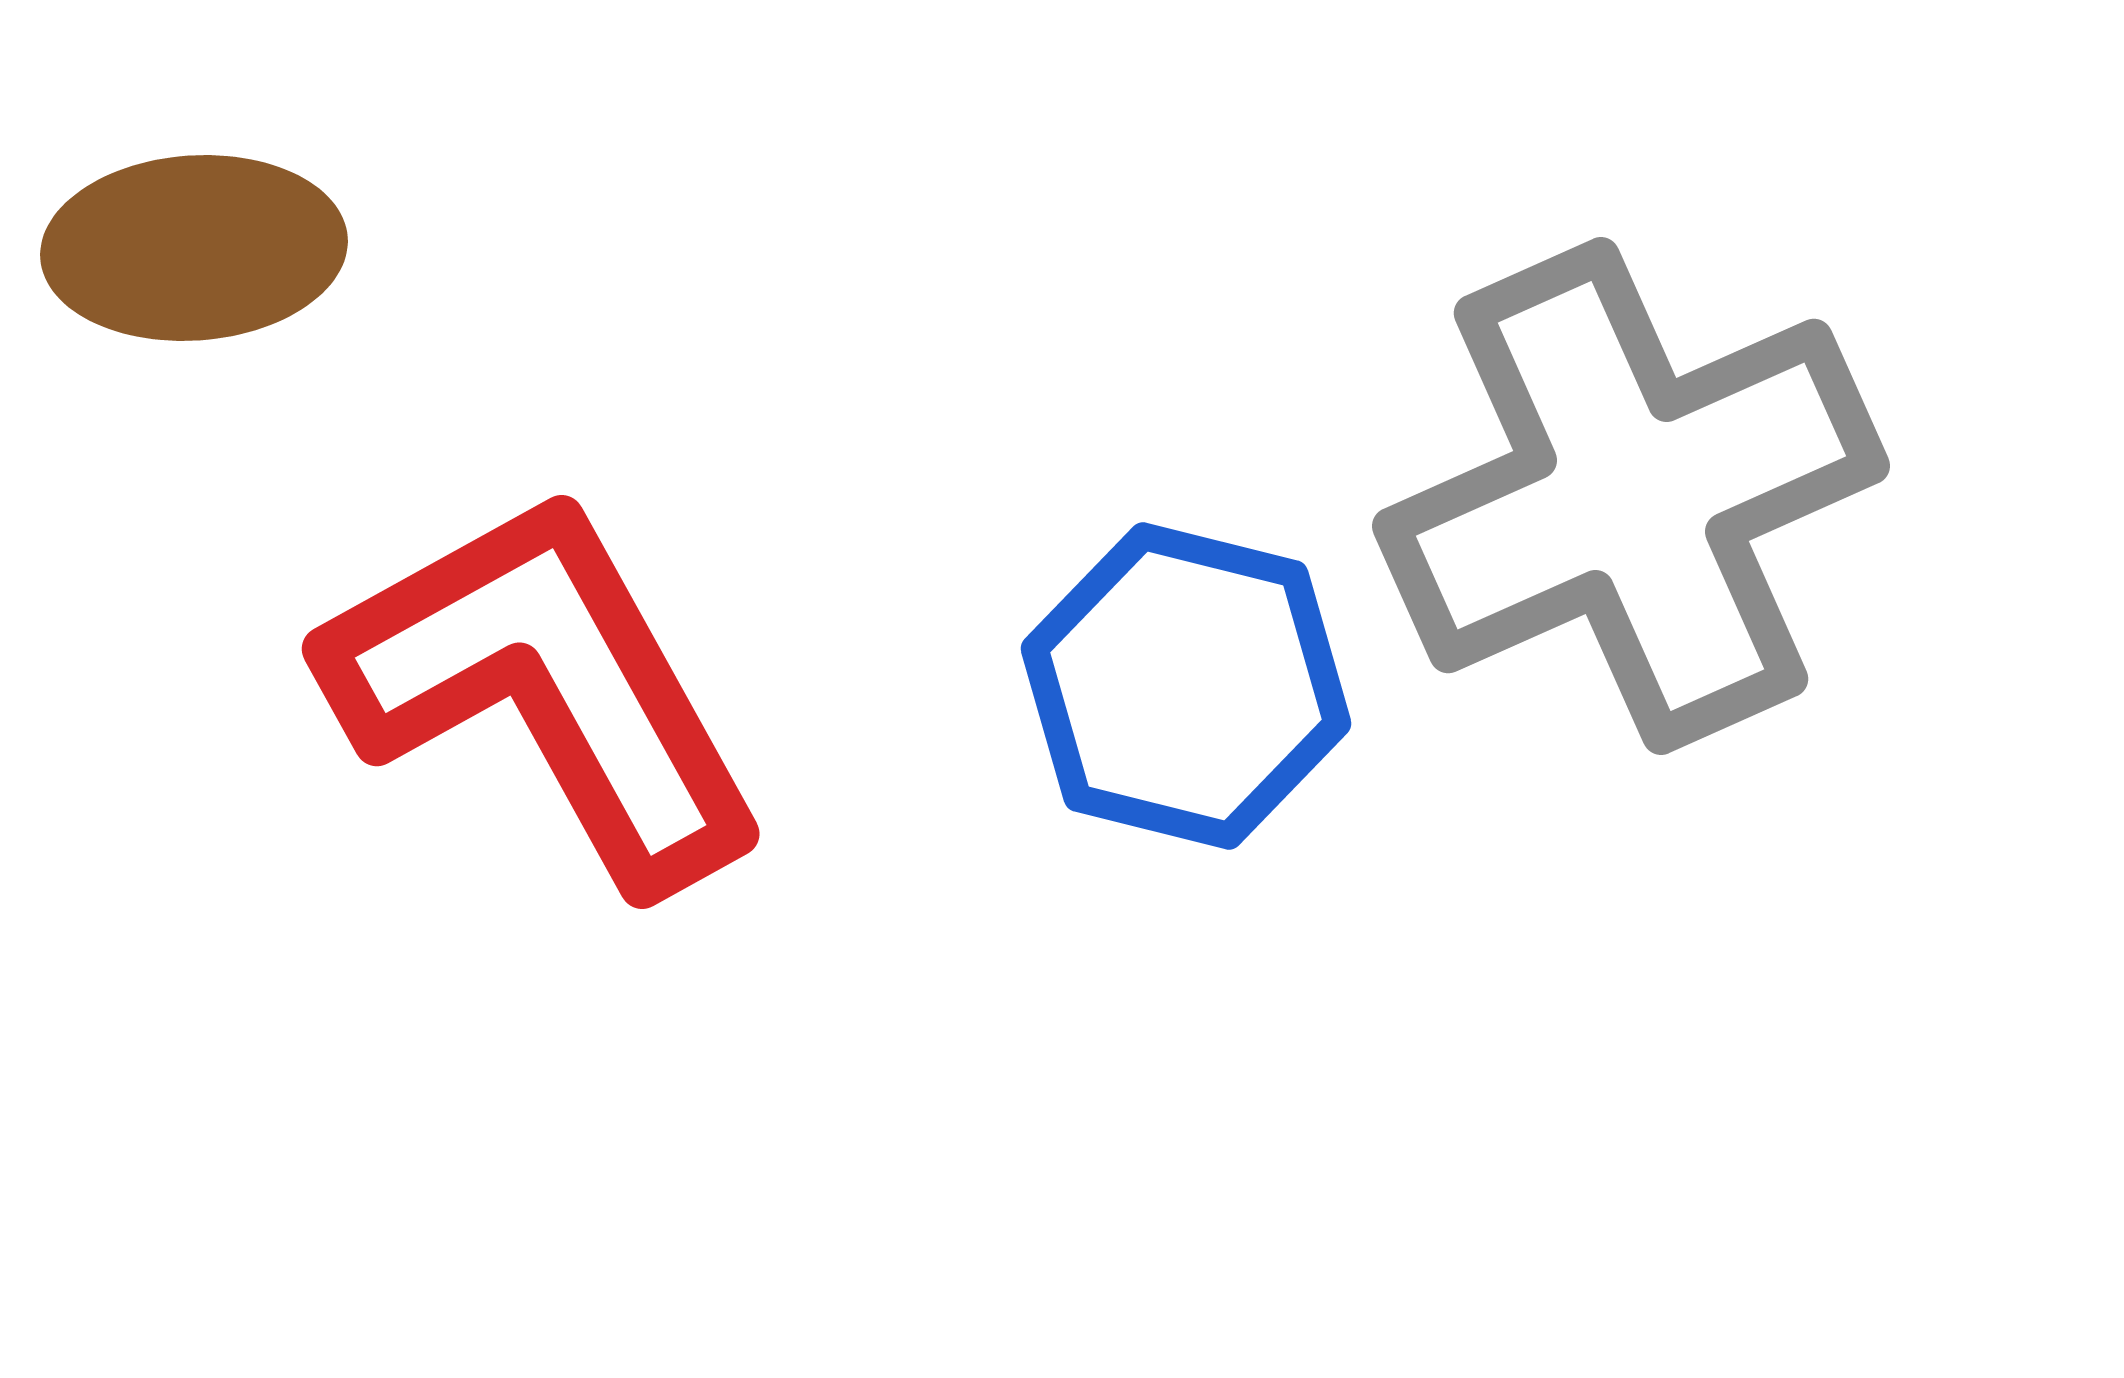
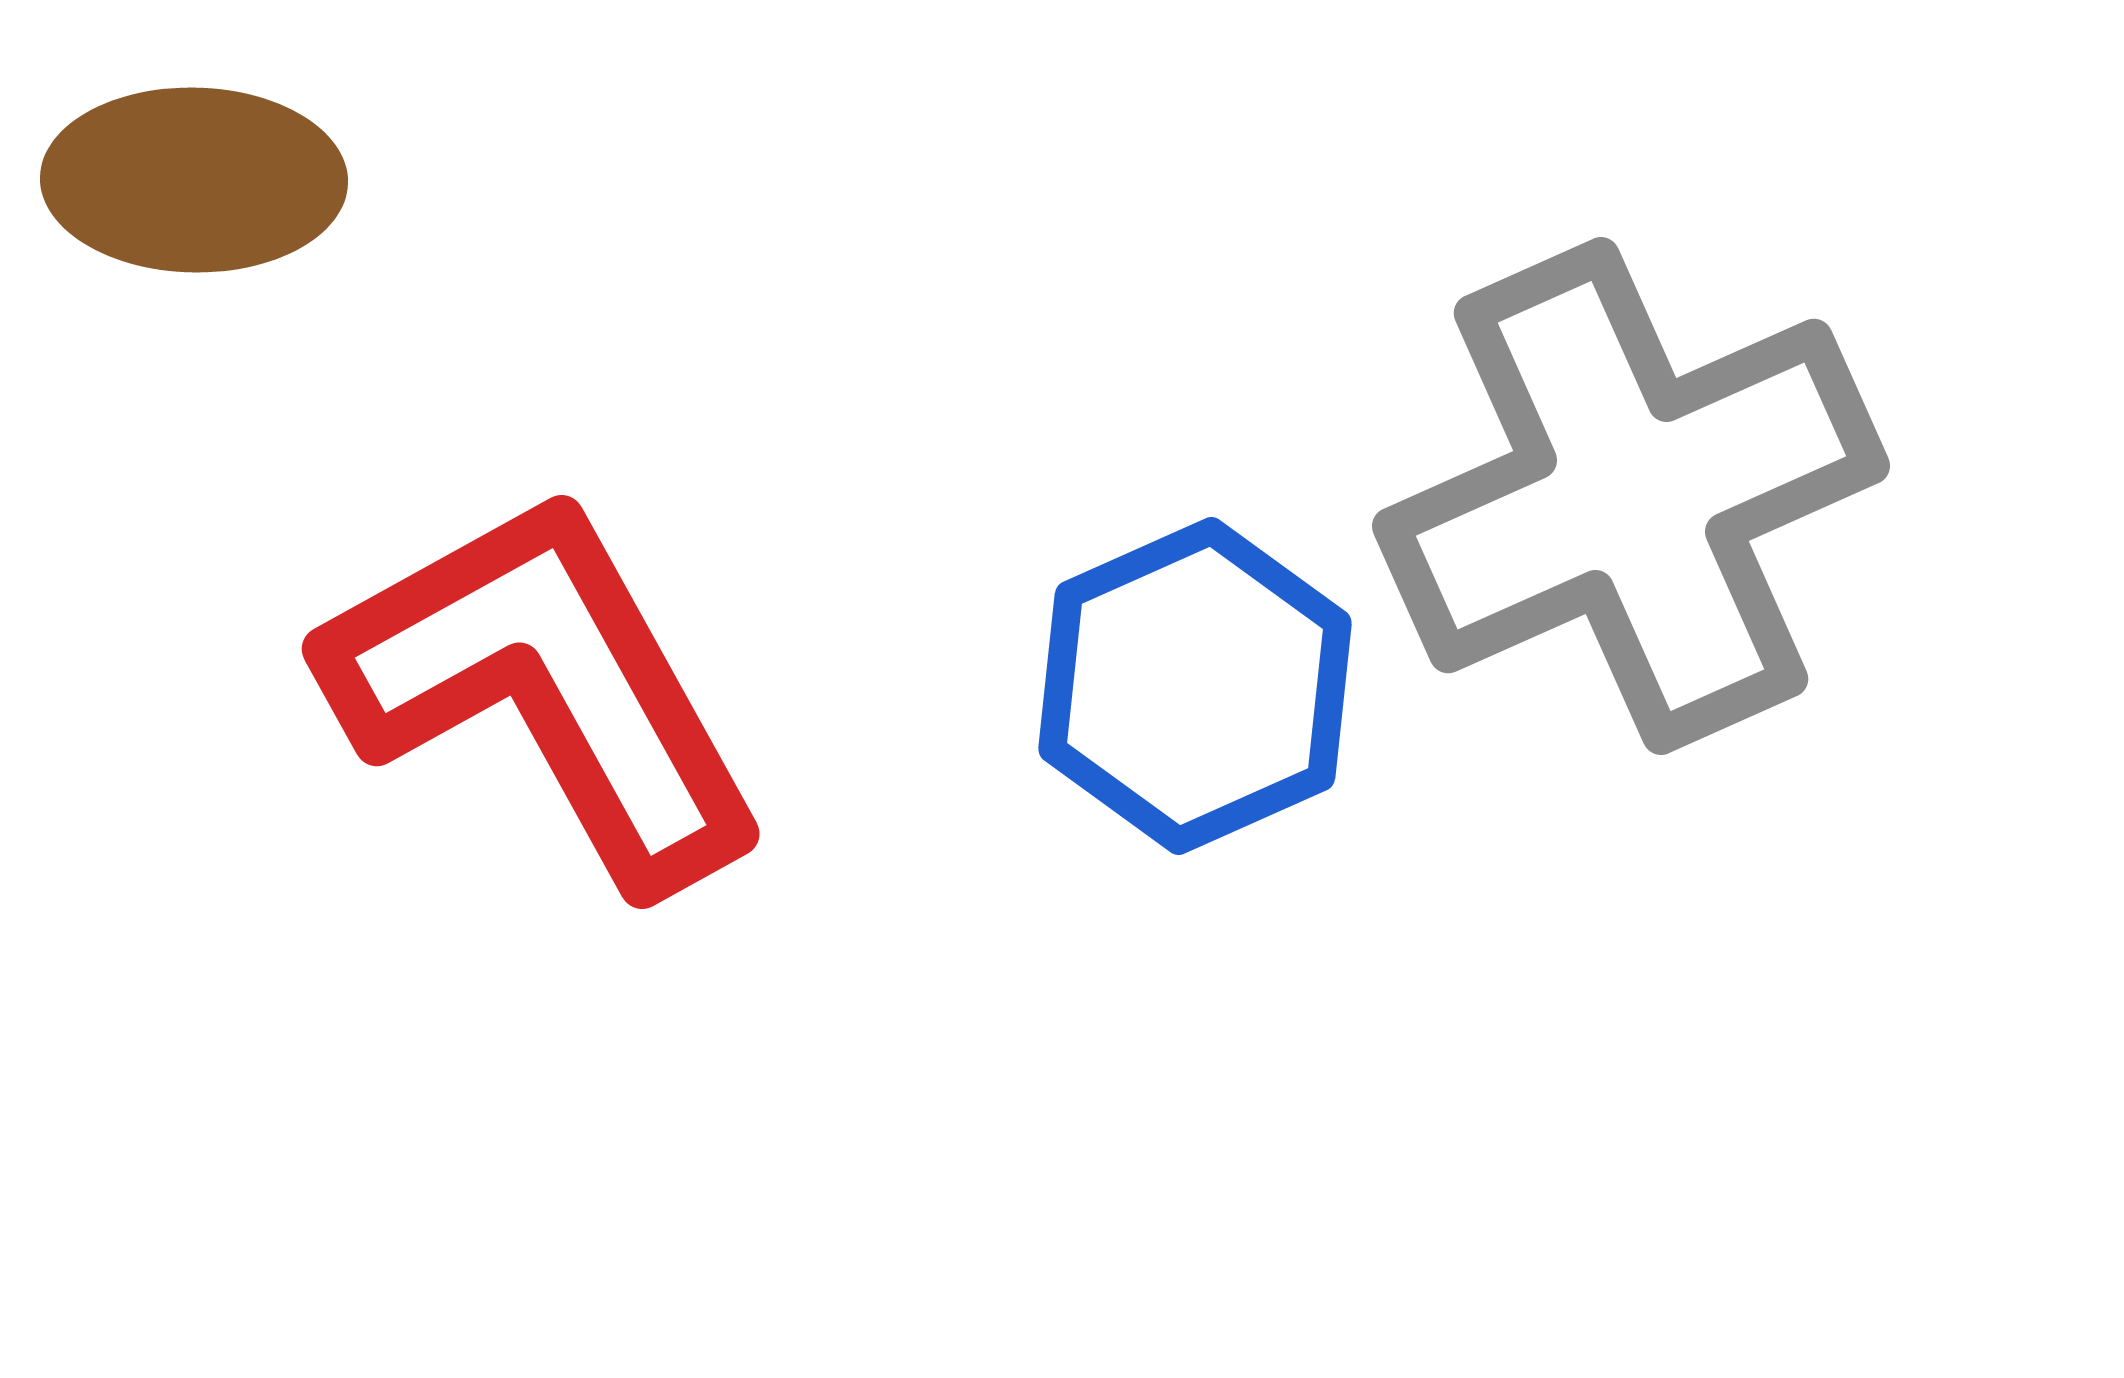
brown ellipse: moved 68 px up; rotated 5 degrees clockwise
blue hexagon: moved 9 px right; rotated 22 degrees clockwise
